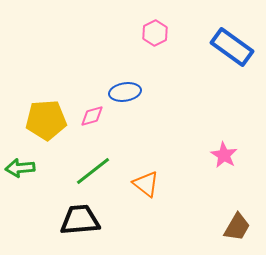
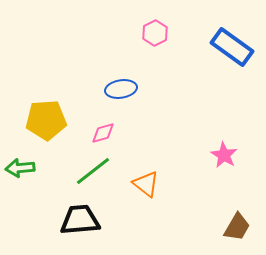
blue ellipse: moved 4 px left, 3 px up
pink diamond: moved 11 px right, 17 px down
